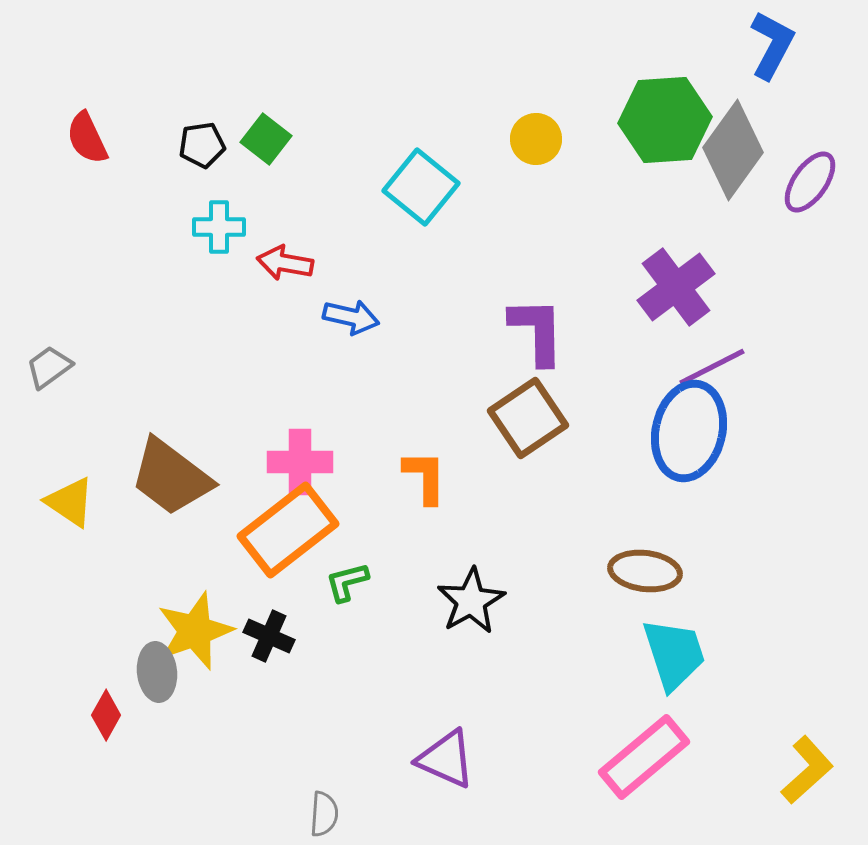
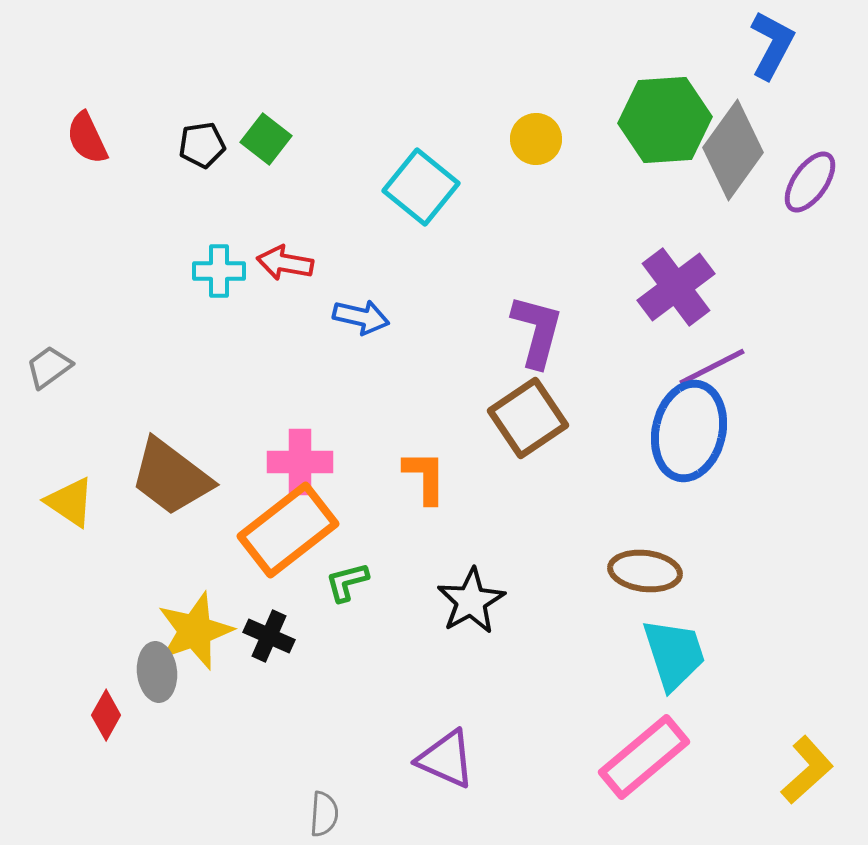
cyan cross: moved 44 px down
blue arrow: moved 10 px right
purple L-shape: rotated 16 degrees clockwise
